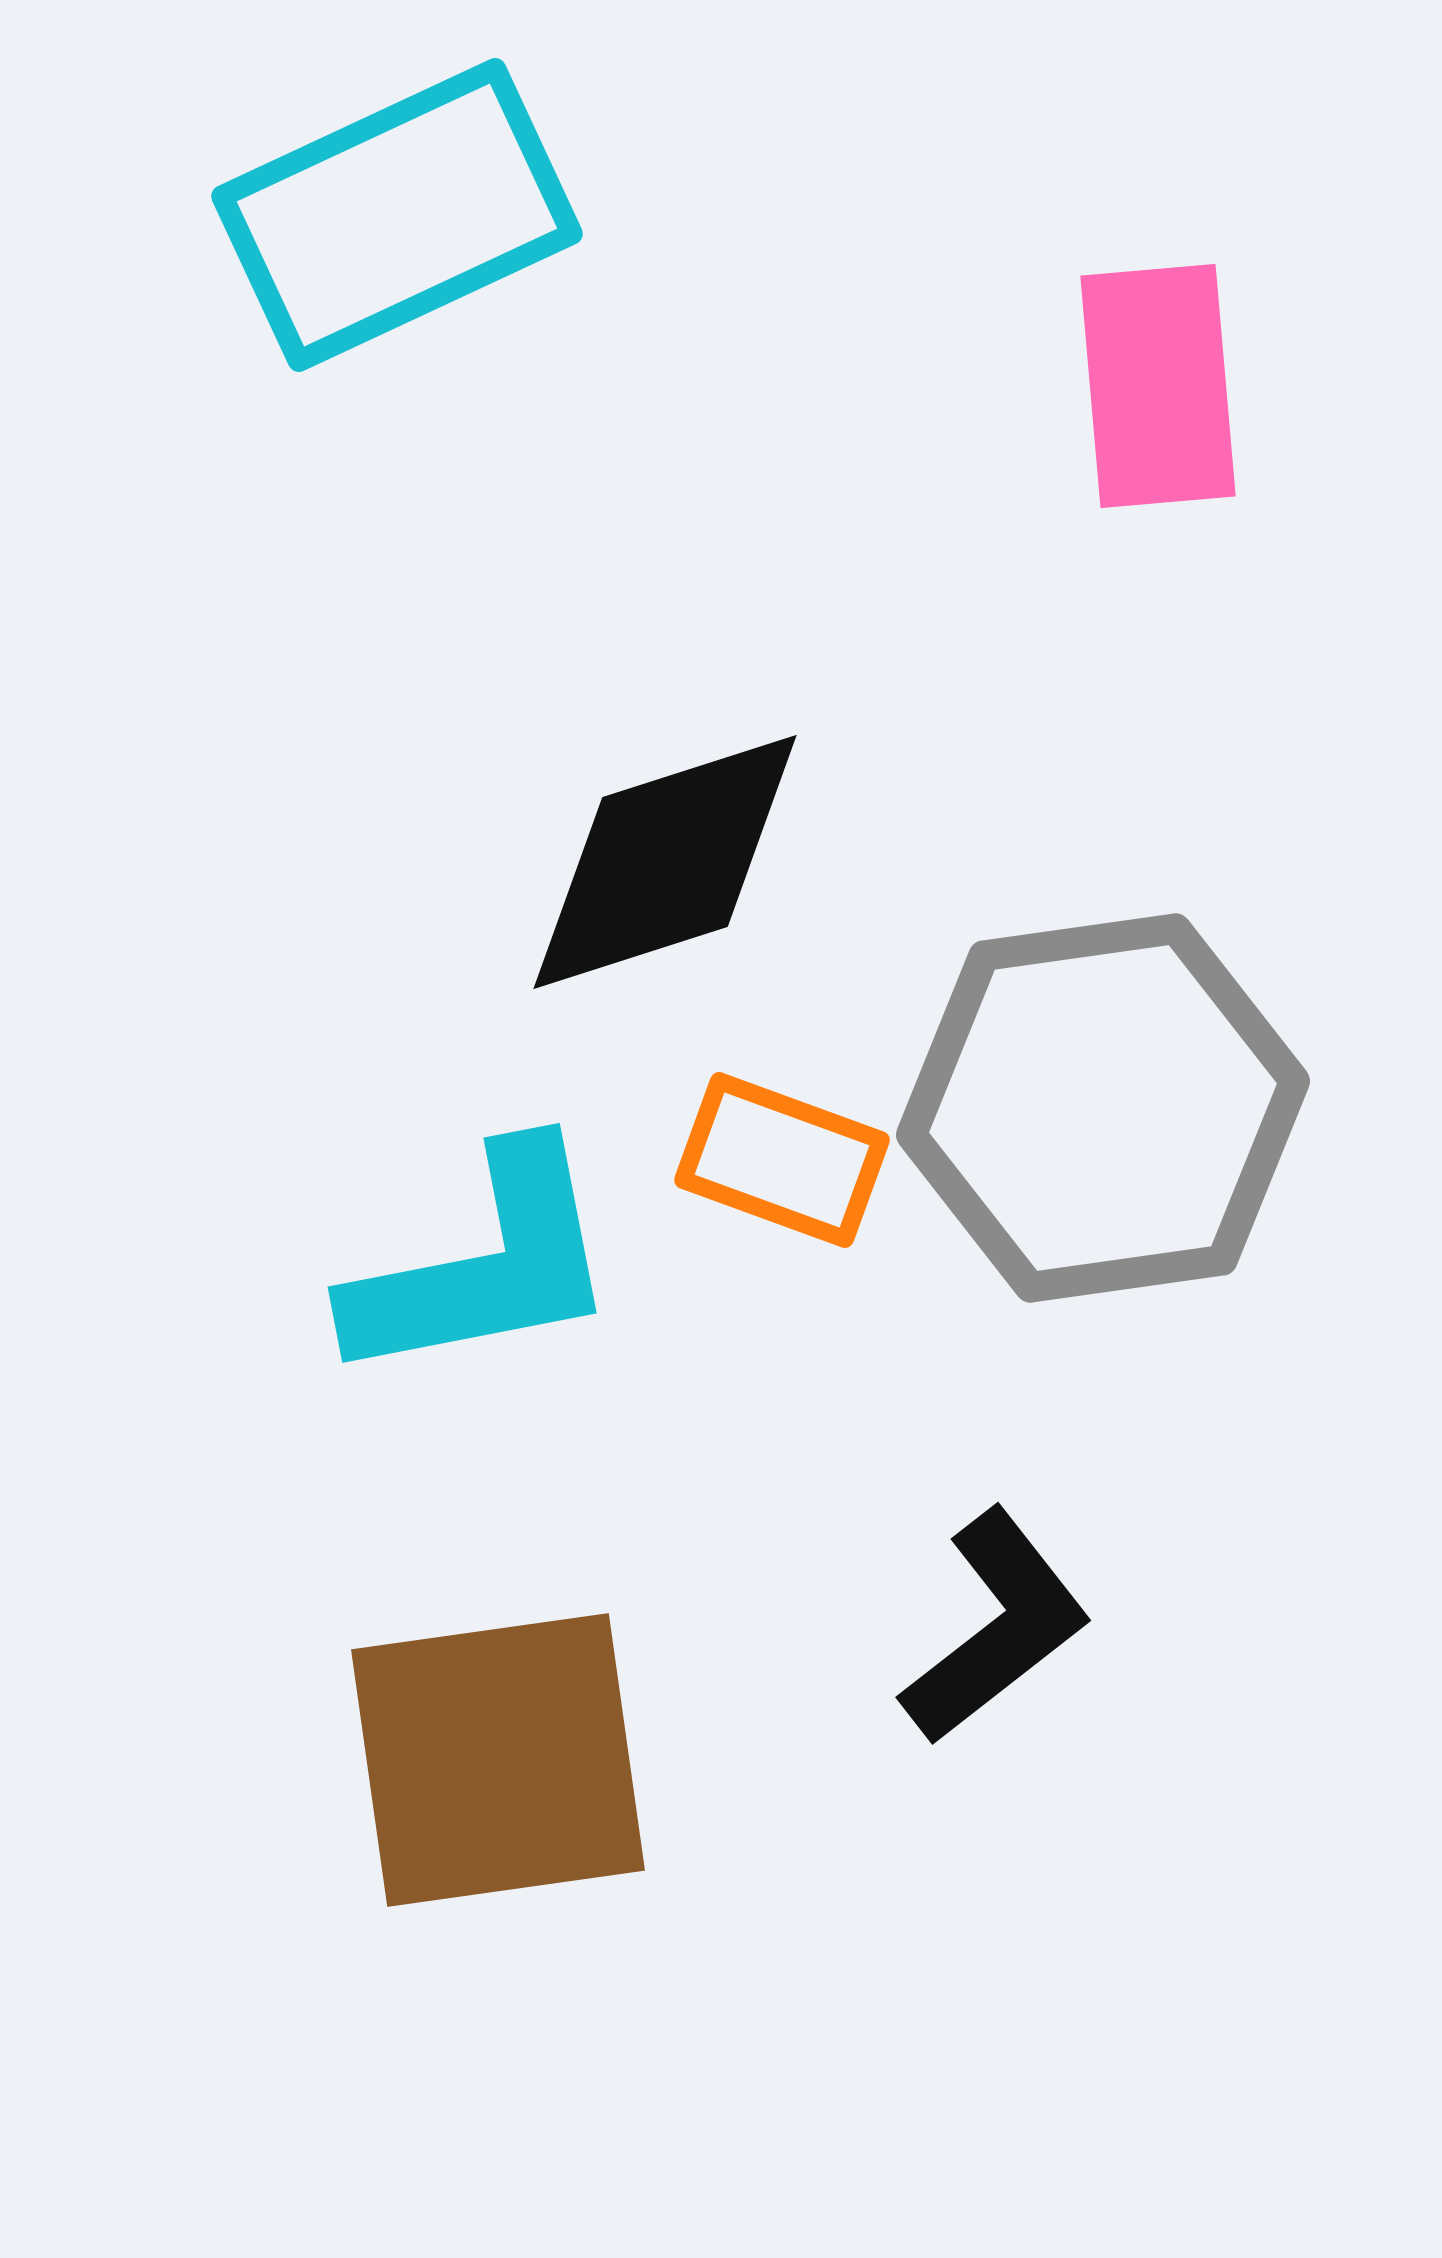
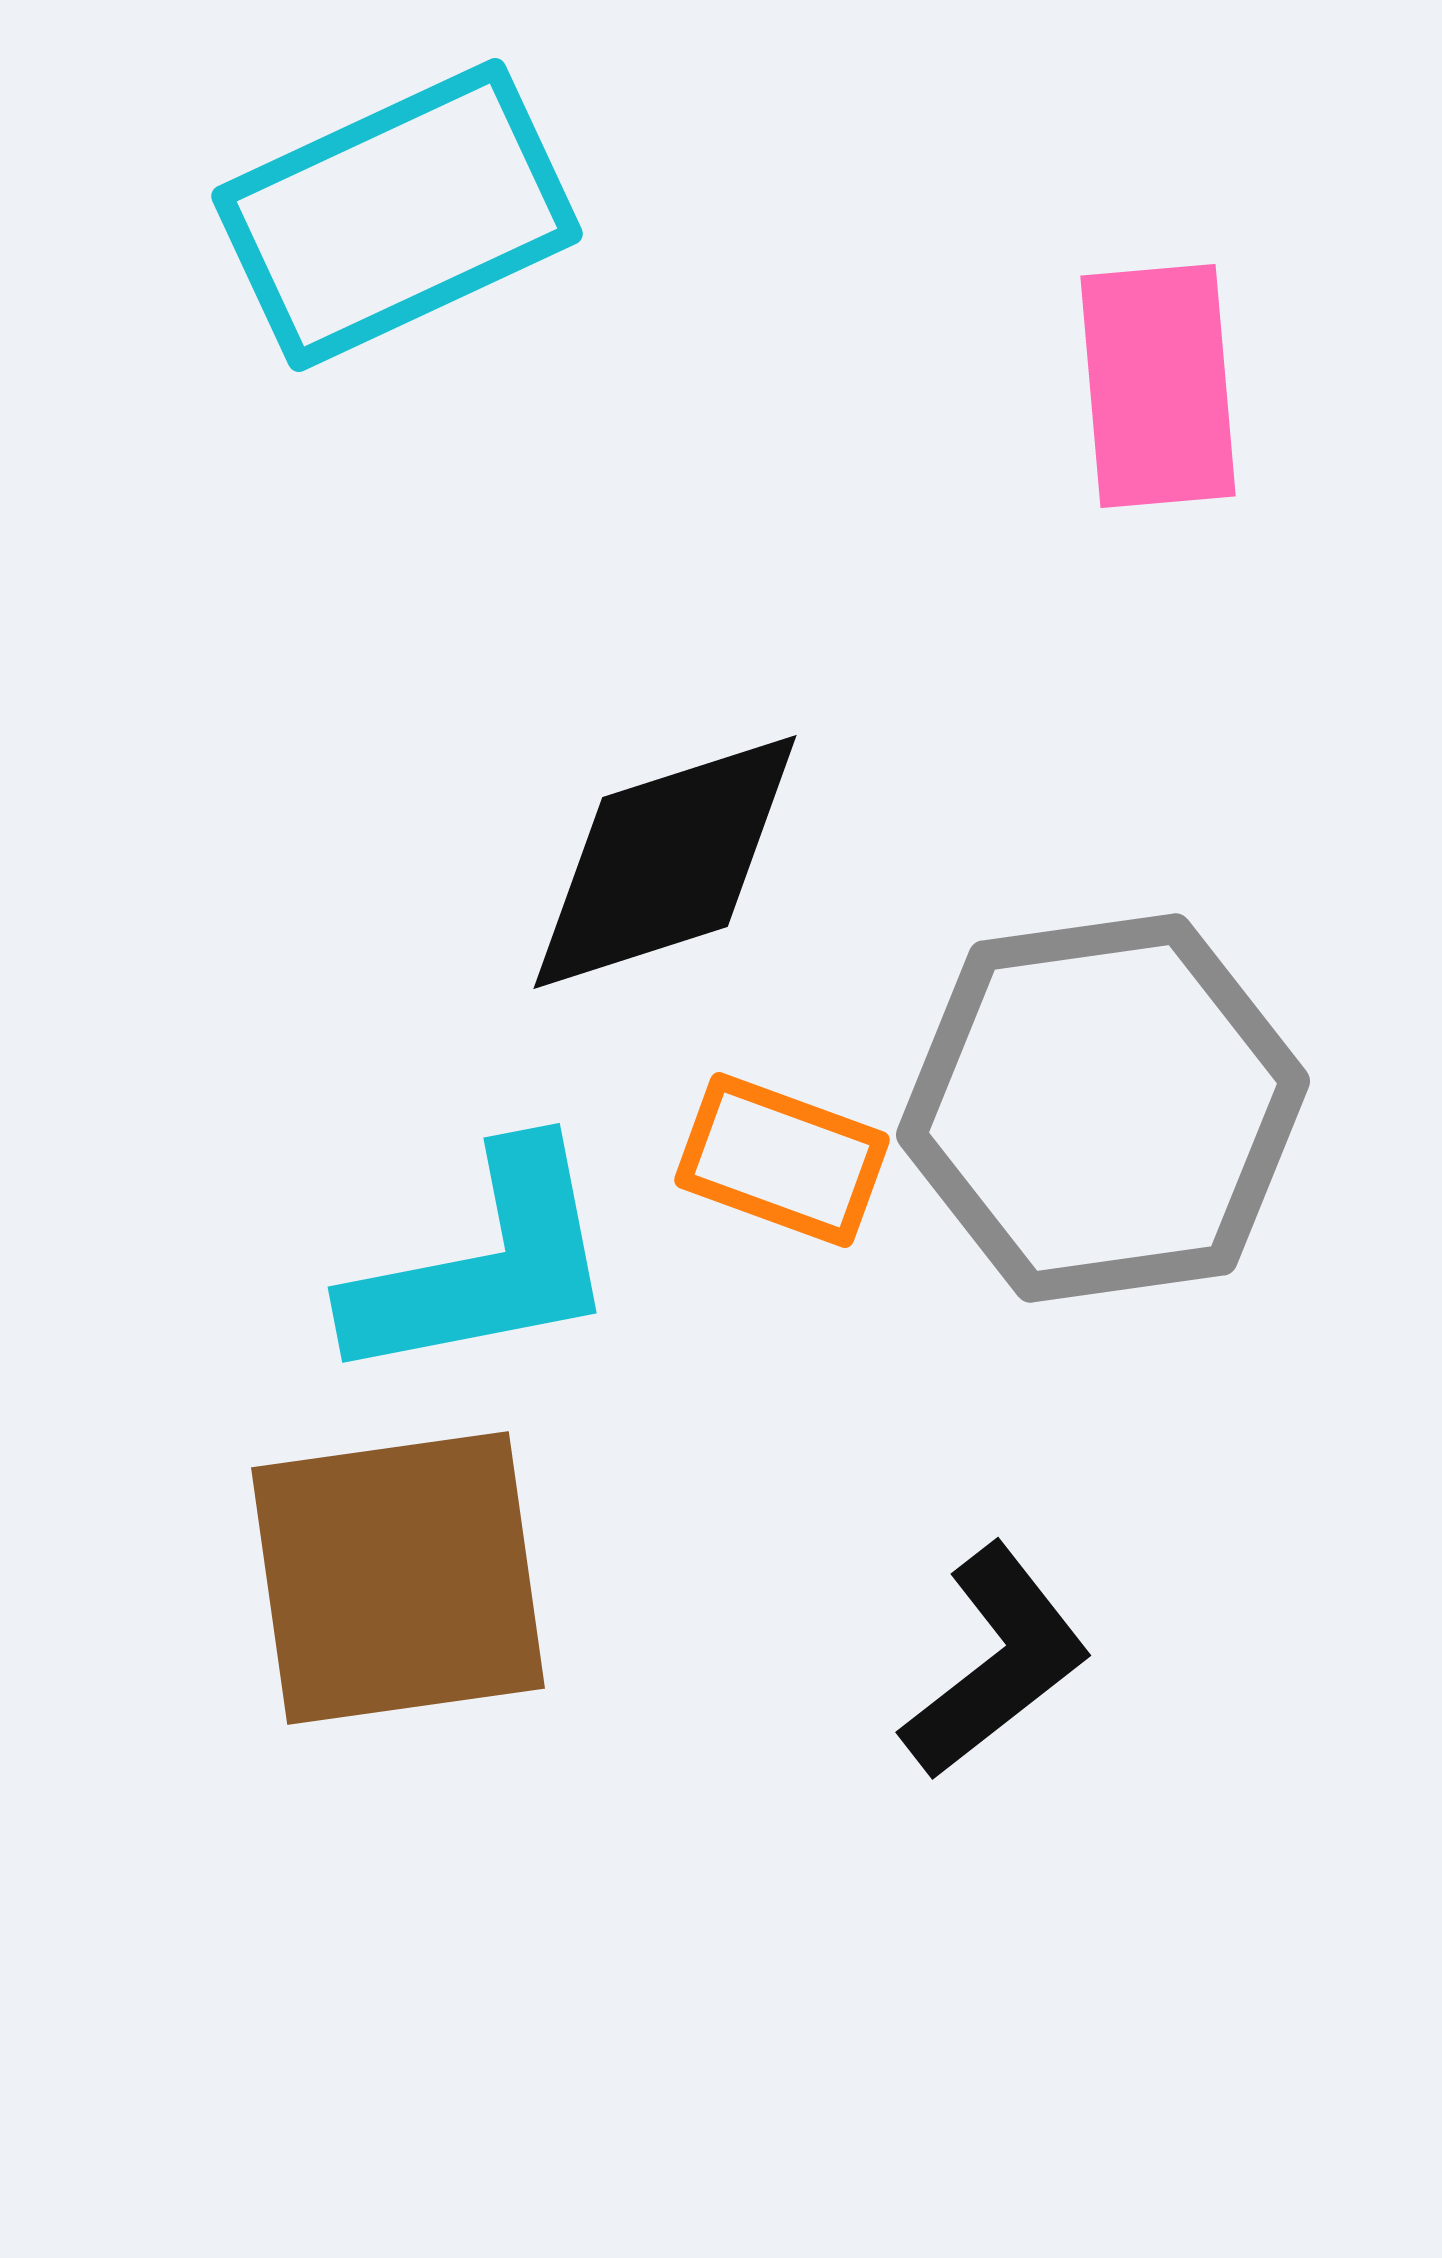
black L-shape: moved 35 px down
brown square: moved 100 px left, 182 px up
